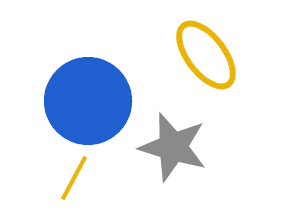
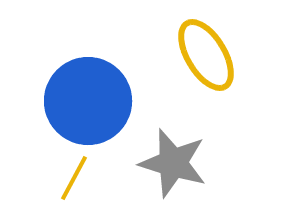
yellow ellipse: rotated 6 degrees clockwise
gray star: moved 16 px down
